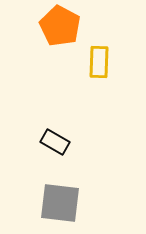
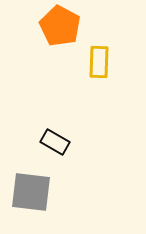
gray square: moved 29 px left, 11 px up
